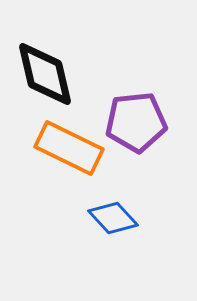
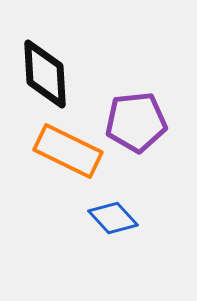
black diamond: rotated 10 degrees clockwise
orange rectangle: moved 1 px left, 3 px down
